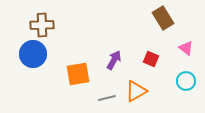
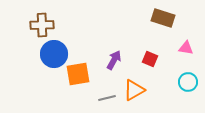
brown rectangle: rotated 40 degrees counterclockwise
pink triangle: rotated 28 degrees counterclockwise
blue circle: moved 21 px right
red square: moved 1 px left
cyan circle: moved 2 px right, 1 px down
orange triangle: moved 2 px left, 1 px up
